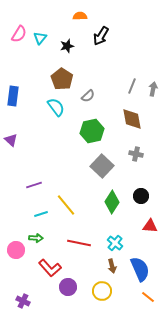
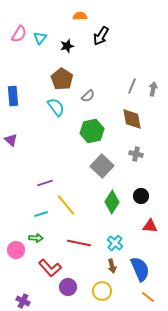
blue rectangle: rotated 12 degrees counterclockwise
purple line: moved 11 px right, 2 px up
